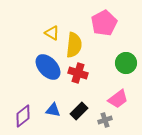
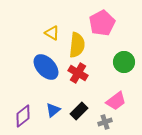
pink pentagon: moved 2 px left
yellow semicircle: moved 3 px right
green circle: moved 2 px left, 1 px up
blue ellipse: moved 2 px left
red cross: rotated 12 degrees clockwise
pink trapezoid: moved 2 px left, 2 px down
blue triangle: rotated 49 degrees counterclockwise
gray cross: moved 2 px down
